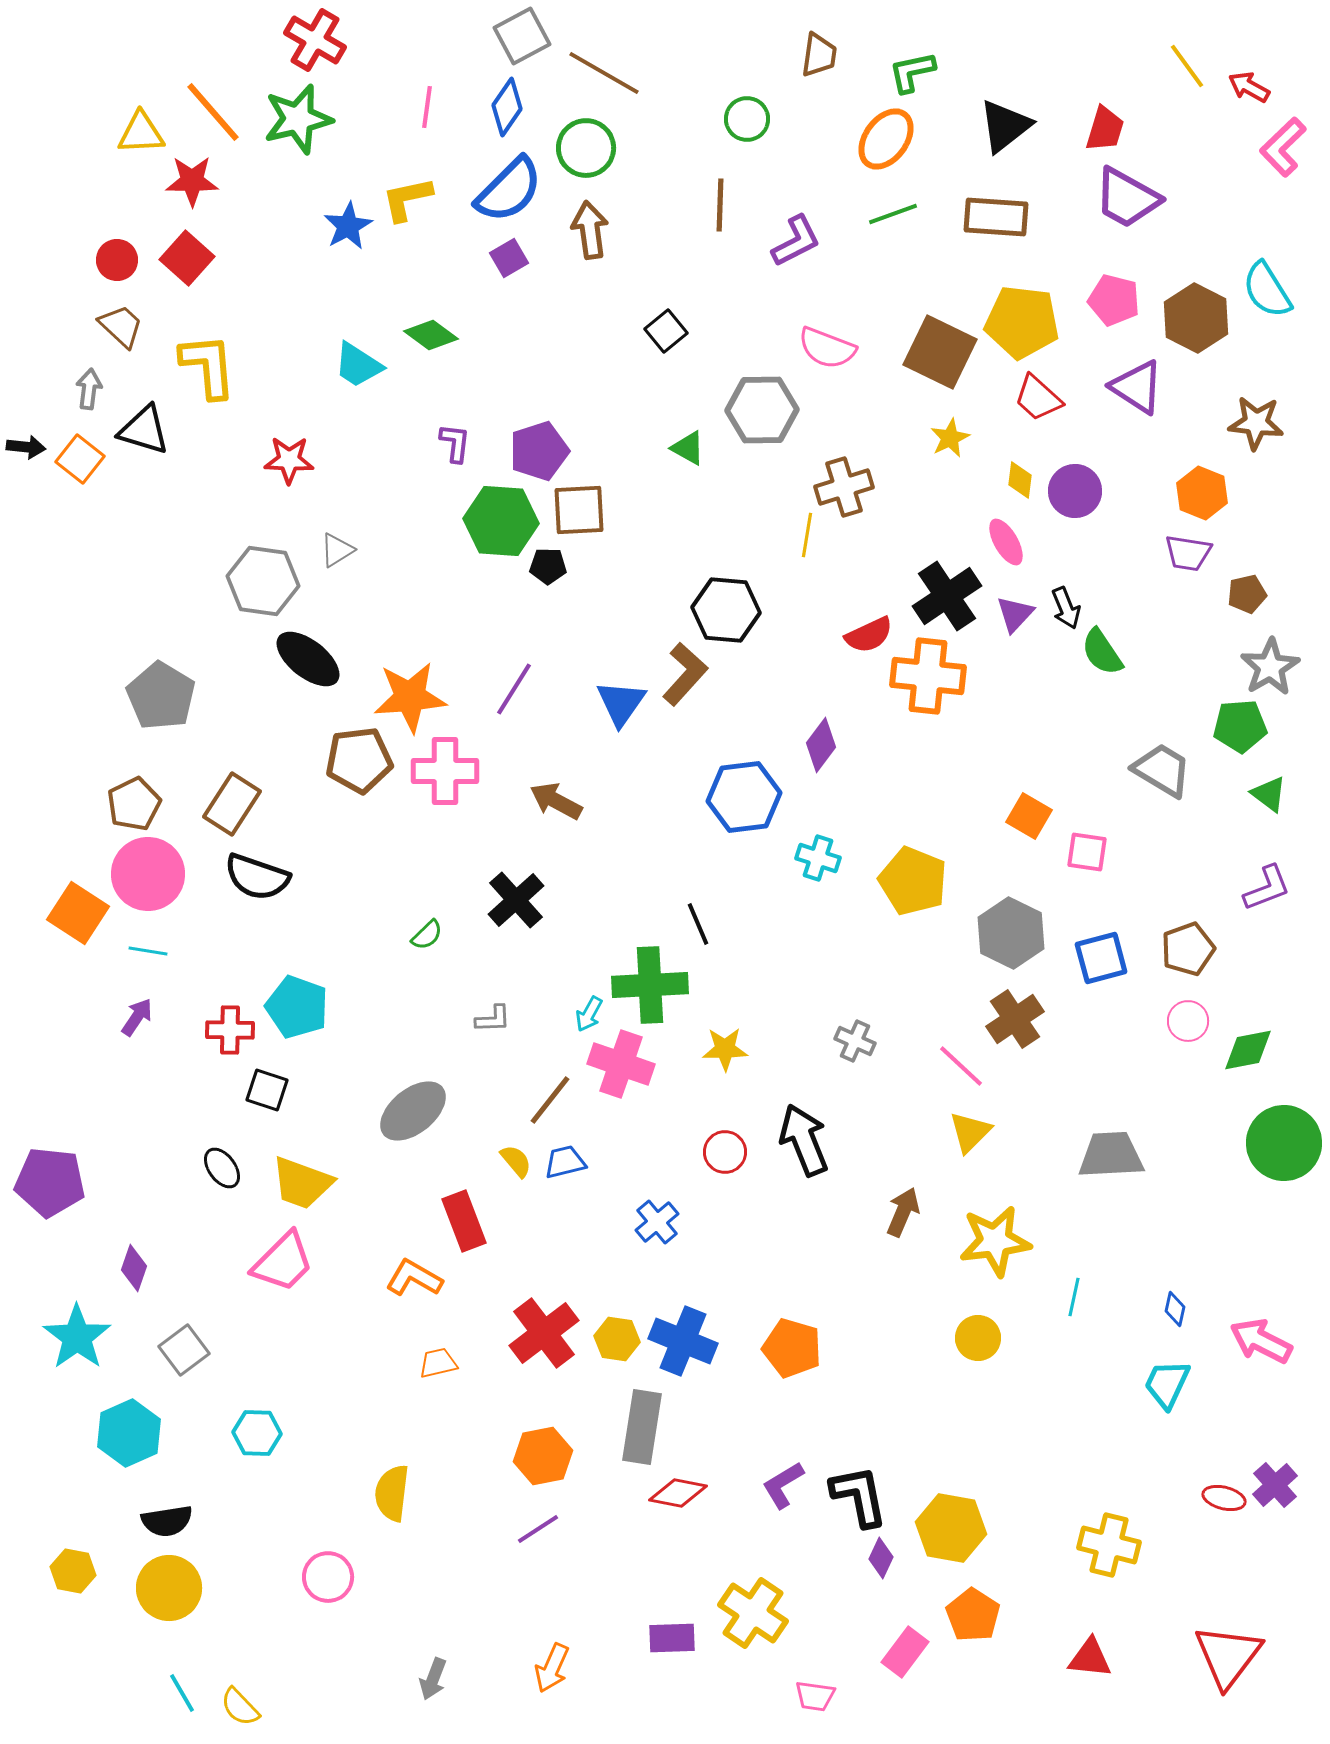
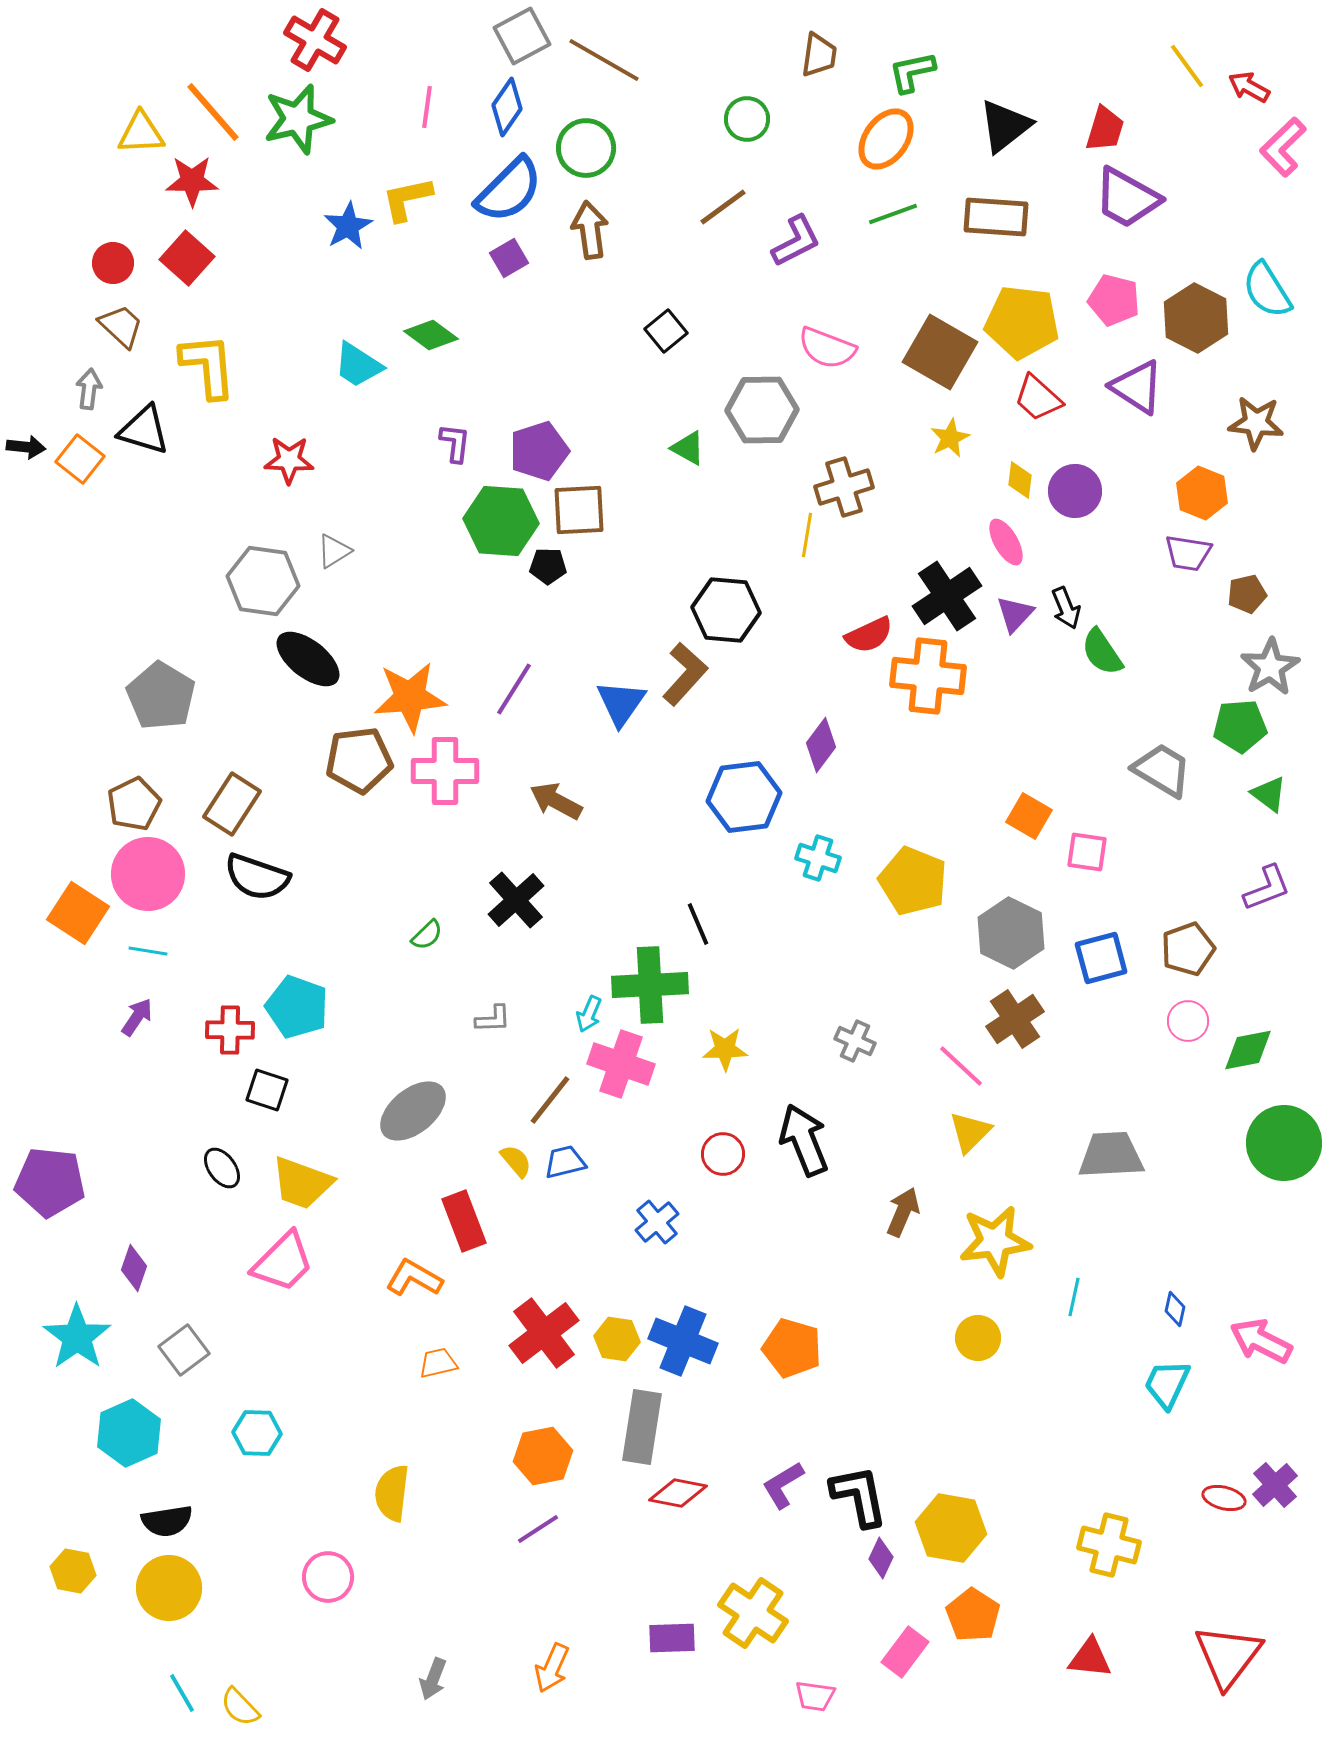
brown line at (604, 73): moved 13 px up
brown line at (720, 205): moved 3 px right, 2 px down; rotated 52 degrees clockwise
red circle at (117, 260): moved 4 px left, 3 px down
brown square at (940, 352): rotated 4 degrees clockwise
gray triangle at (337, 550): moved 3 px left, 1 px down
cyan arrow at (589, 1014): rotated 6 degrees counterclockwise
red circle at (725, 1152): moved 2 px left, 2 px down
